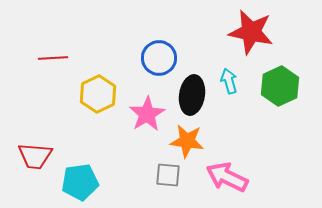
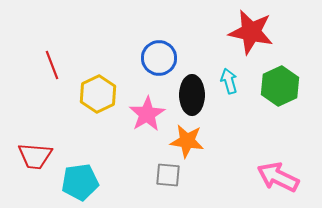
red line: moved 1 px left, 7 px down; rotated 72 degrees clockwise
black ellipse: rotated 9 degrees counterclockwise
pink arrow: moved 51 px right
